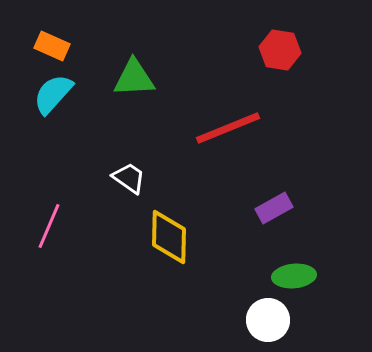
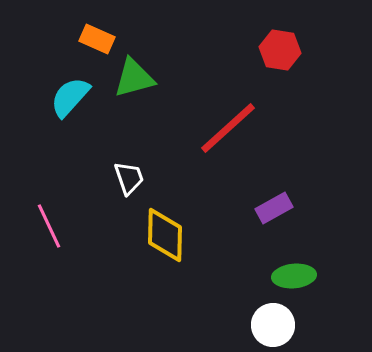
orange rectangle: moved 45 px right, 7 px up
green triangle: rotated 12 degrees counterclockwise
cyan semicircle: moved 17 px right, 3 px down
red line: rotated 20 degrees counterclockwise
white trapezoid: rotated 36 degrees clockwise
pink line: rotated 48 degrees counterclockwise
yellow diamond: moved 4 px left, 2 px up
white circle: moved 5 px right, 5 px down
